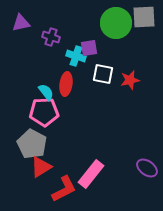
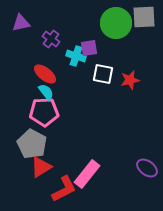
purple cross: moved 2 px down; rotated 18 degrees clockwise
red ellipse: moved 21 px left, 10 px up; rotated 60 degrees counterclockwise
pink rectangle: moved 4 px left
